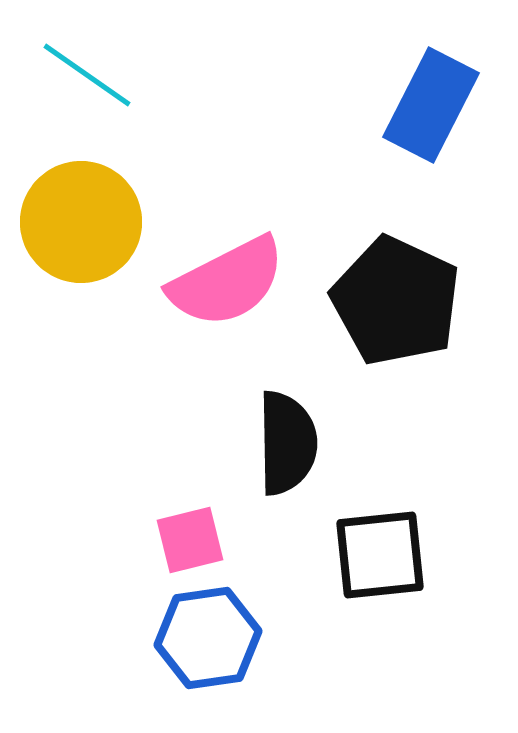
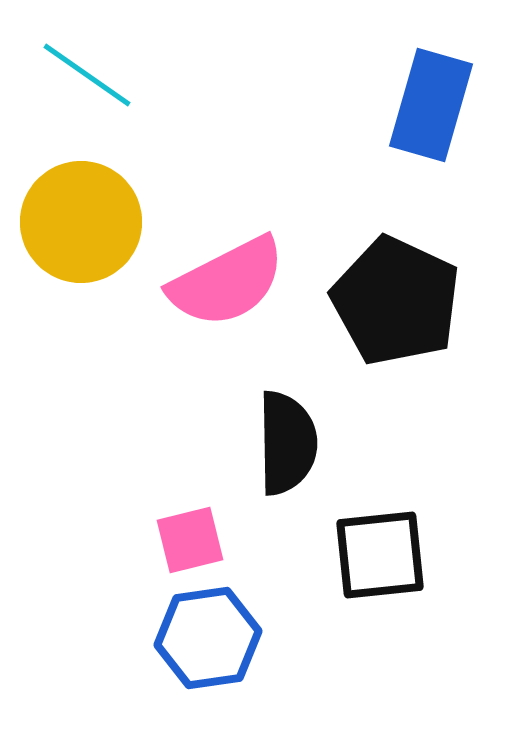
blue rectangle: rotated 11 degrees counterclockwise
